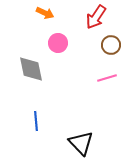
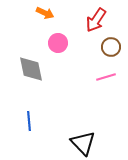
red arrow: moved 3 px down
brown circle: moved 2 px down
pink line: moved 1 px left, 1 px up
blue line: moved 7 px left
black triangle: moved 2 px right
